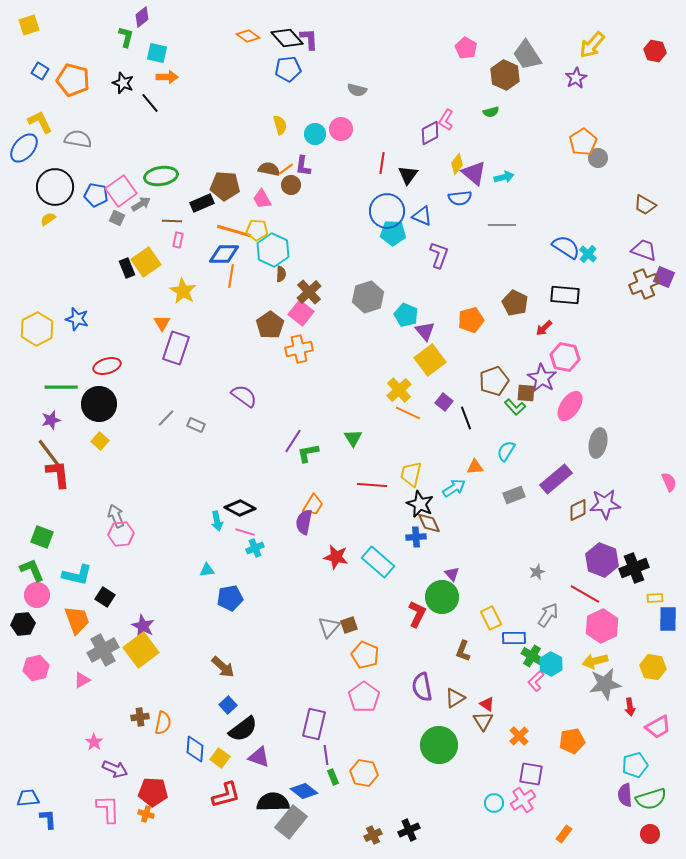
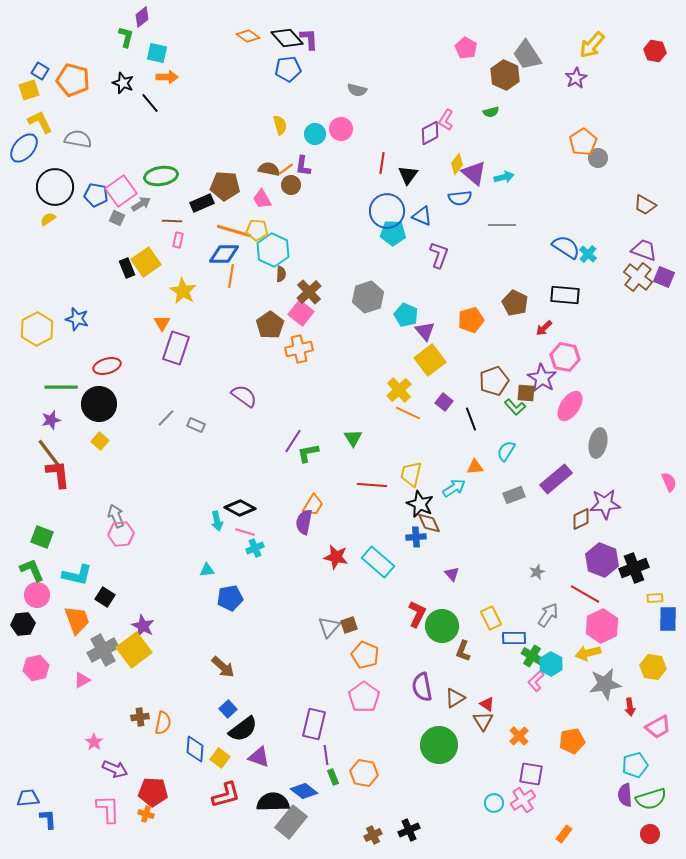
yellow square at (29, 25): moved 65 px down
brown cross at (644, 284): moved 6 px left, 7 px up; rotated 28 degrees counterclockwise
black line at (466, 418): moved 5 px right, 1 px down
brown diamond at (578, 510): moved 3 px right, 9 px down
green circle at (442, 597): moved 29 px down
yellow square at (141, 650): moved 7 px left
yellow arrow at (595, 661): moved 7 px left, 8 px up
blue square at (228, 705): moved 4 px down
